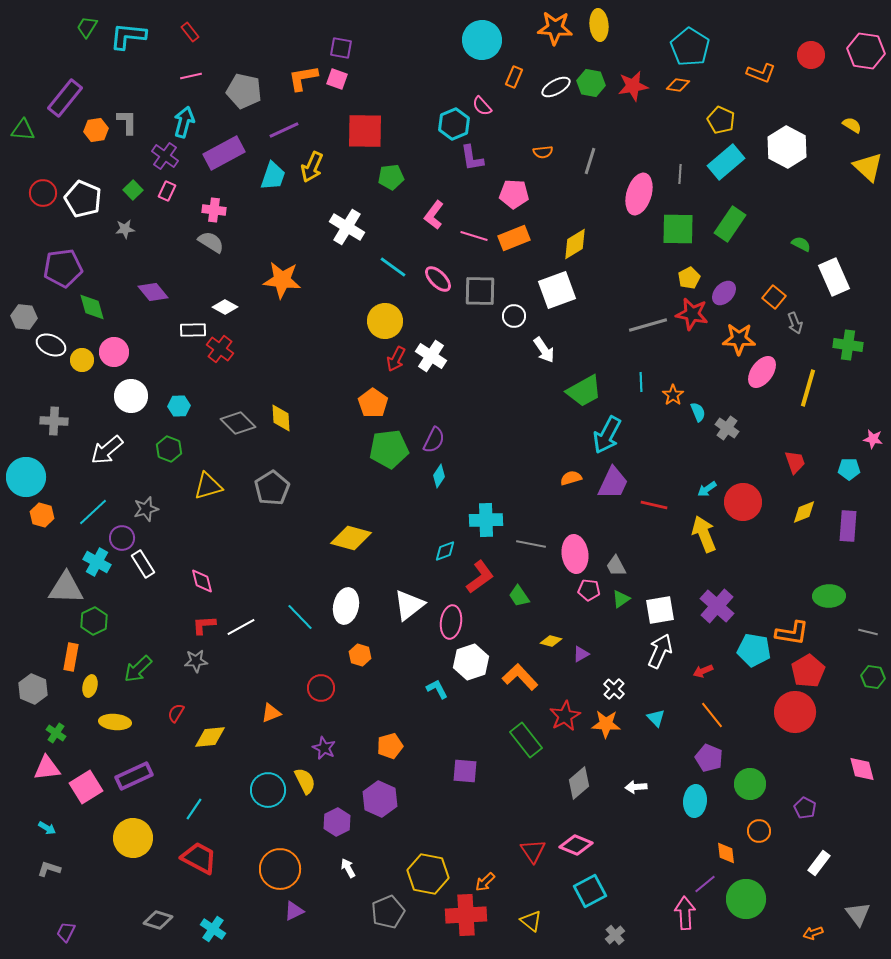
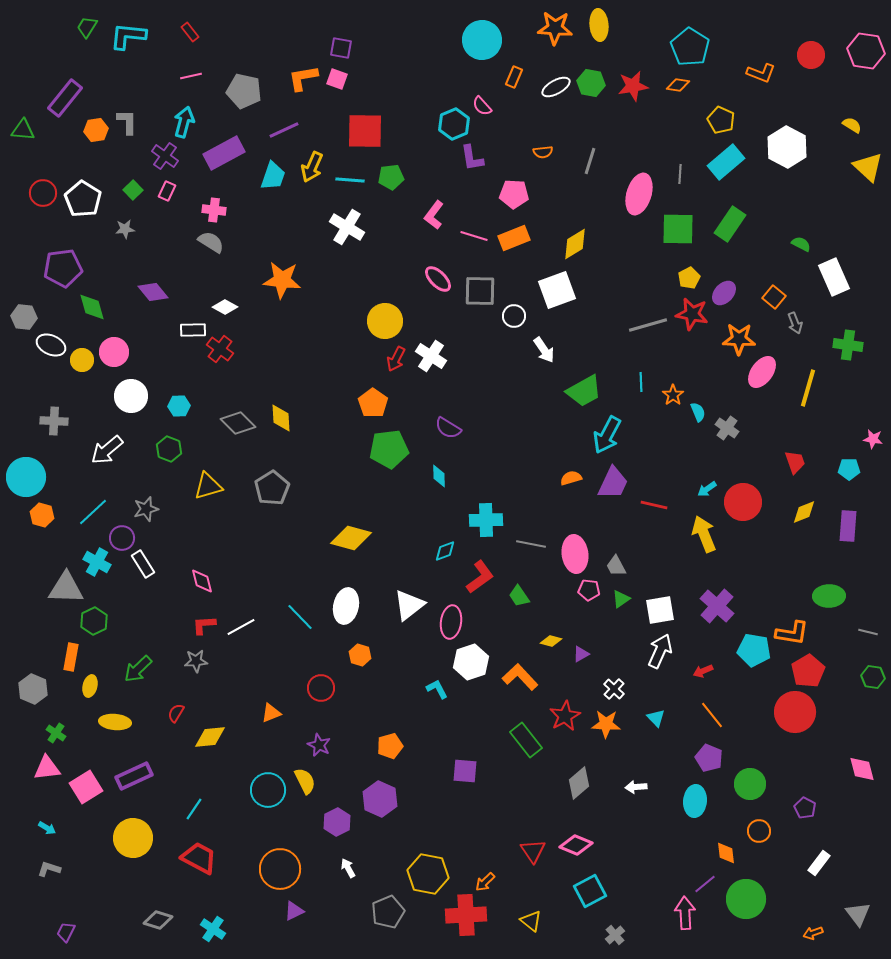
white pentagon at (83, 199): rotated 9 degrees clockwise
cyan line at (393, 267): moved 43 px left, 87 px up; rotated 32 degrees counterclockwise
purple semicircle at (434, 440): moved 14 px right, 12 px up; rotated 96 degrees clockwise
cyan diamond at (439, 476): rotated 35 degrees counterclockwise
purple star at (324, 748): moved 5 px left, 3 px up
